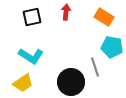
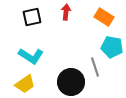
yellow trapezoid: moved 2 px right, 1 px down
